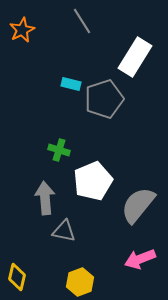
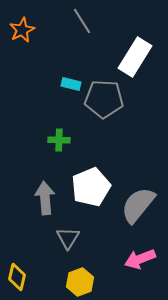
gray pentagon: rotated 21 degrees clockwise
green cross: moved 10 px up; rotated 15 degrees counterclockwise
white pentagon: moved 2 px left, 6 px down
gray triangle: moved 4 px right, 7 px down; rotated 50 degrees clockwise
